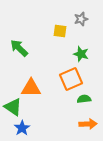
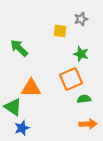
blue star: rotated 14 degrees clockwise
